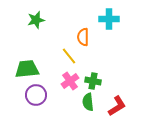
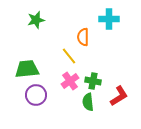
red L-shape: moved 2 px right, 10 px up
